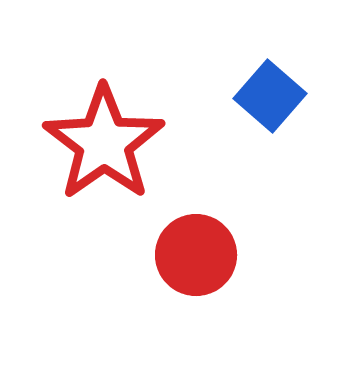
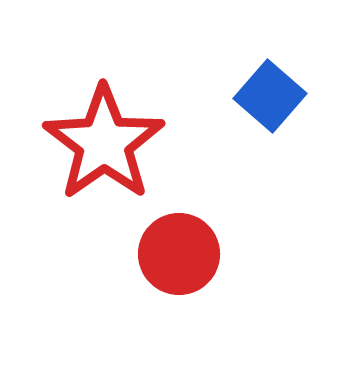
red circle: moved 17 px left, 1 px up
